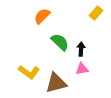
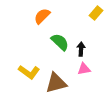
pink triangle: moved 2 px right
